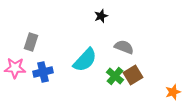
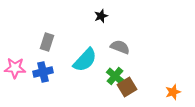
gray rectangle: moved 16 px right
gray semicircle: moved 4 px left
brown square: moved 6 px left, 12 px down
